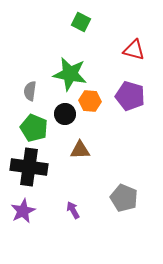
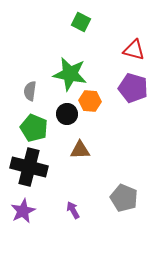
purple pentagon: moved 3 px right, 8 px up
black circle: moved 2 px right
black cross: rotated 6 degrees clockwise
